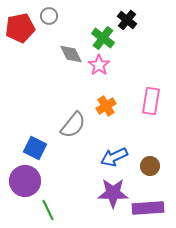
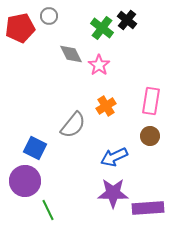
green cross: moved 1 px left, 10 px up
brown circle: moved 30 px up
